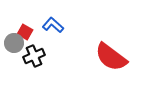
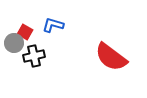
blue L-shape: rotated 25 degrees counterclockwise
black cross: rotated 10 degrees clockwise
